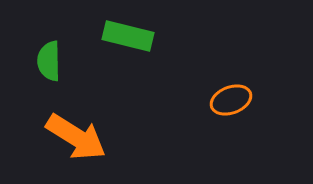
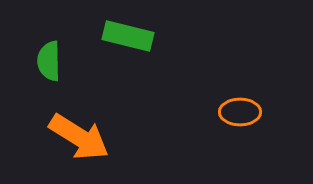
orange ellipse: moved 9 px right, 12 px down; rotated 21 degrees clockwise
orange arrow: moved 3 px right
